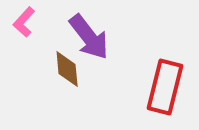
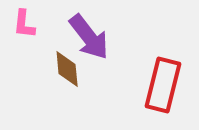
pink L-shape: moved 2 px down; rotated 36 degrees counterclockwise
red rectangle: moved 2 px left, 2 px up
